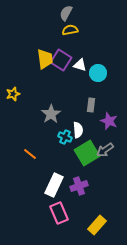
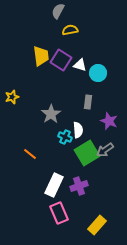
gray semicircle: moved 8 px left, 2 px up
yellow trapezoid: moved 4 px left, 3 px up
yellow star: moved 1 px left, 3 px down
gray rectangle: moved 3 px left, 3 px up
